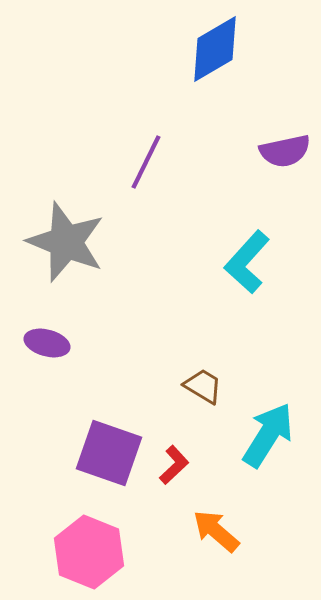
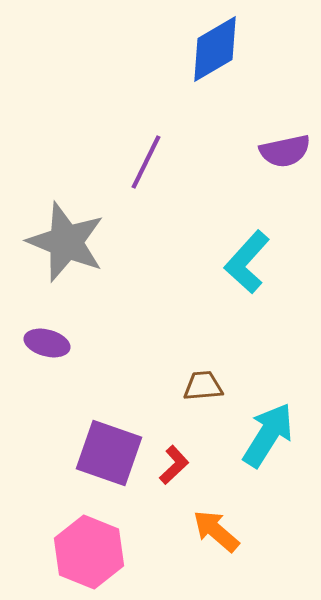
brown trapezoid: rotated 36 degrees counterclockwise
